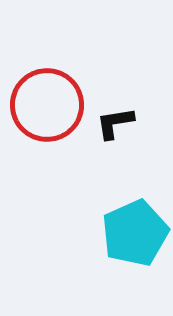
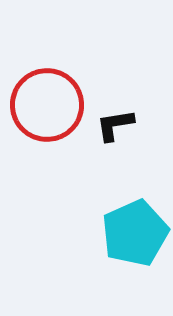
black L-shape: moved 2 px down
